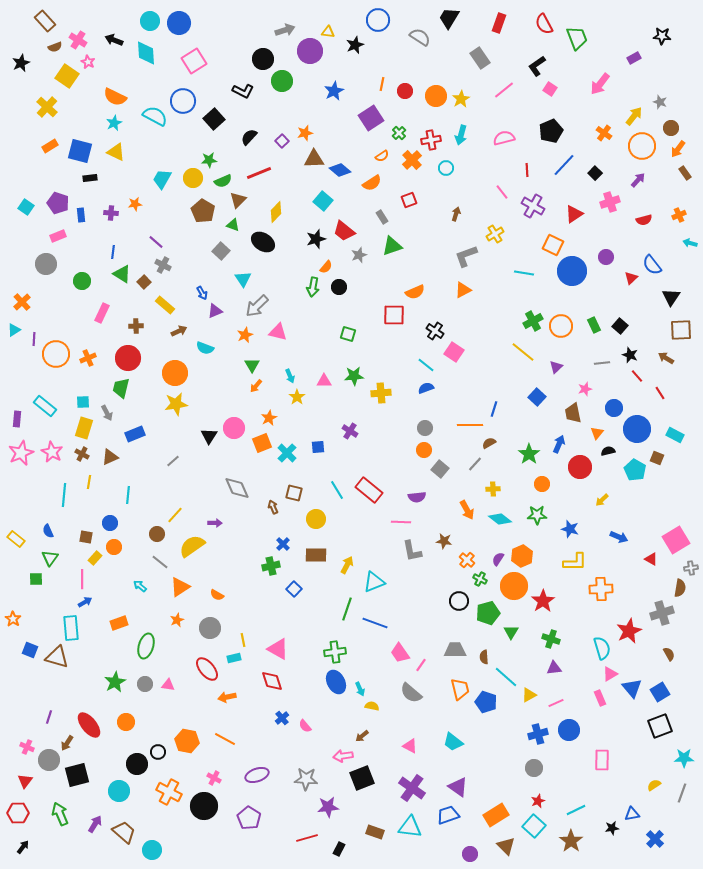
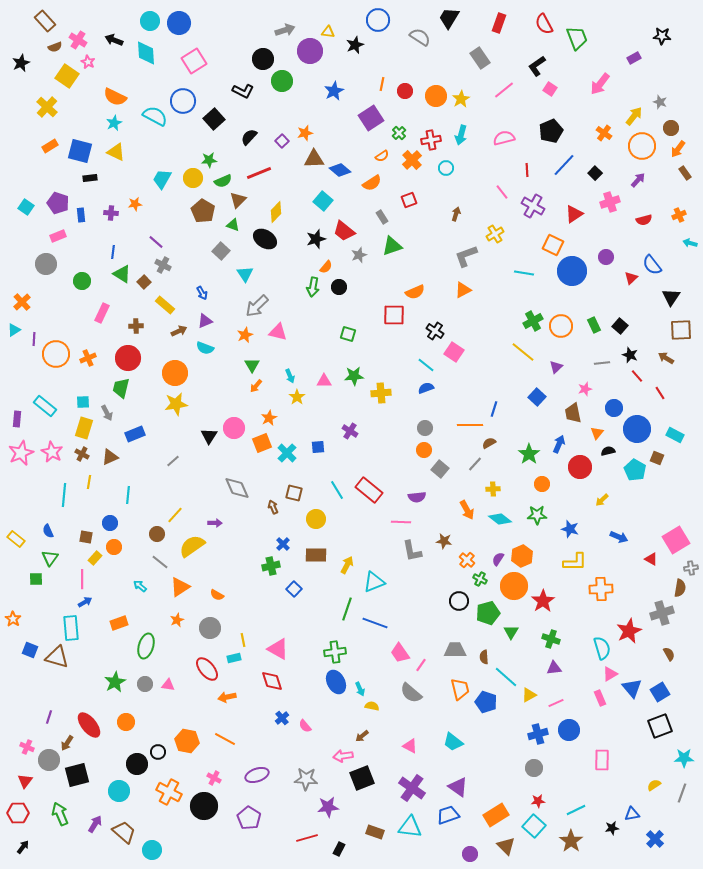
black ellipse at (263, 242): moved 2 px right, 3 px up
cyan triangle at (243, 279): moved 2 px right, 5 px up
purple triangle at (215, 311): moved 10 px left, 10 px down
red star at (538, 801): rotated 16 degrees clockwise
